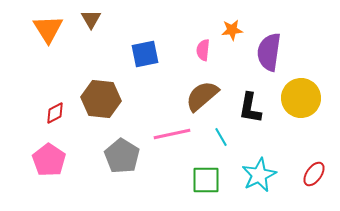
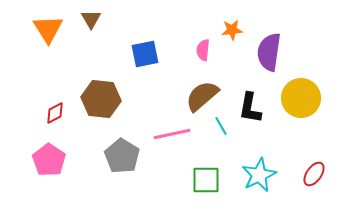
cyan line: moved 11 px up
